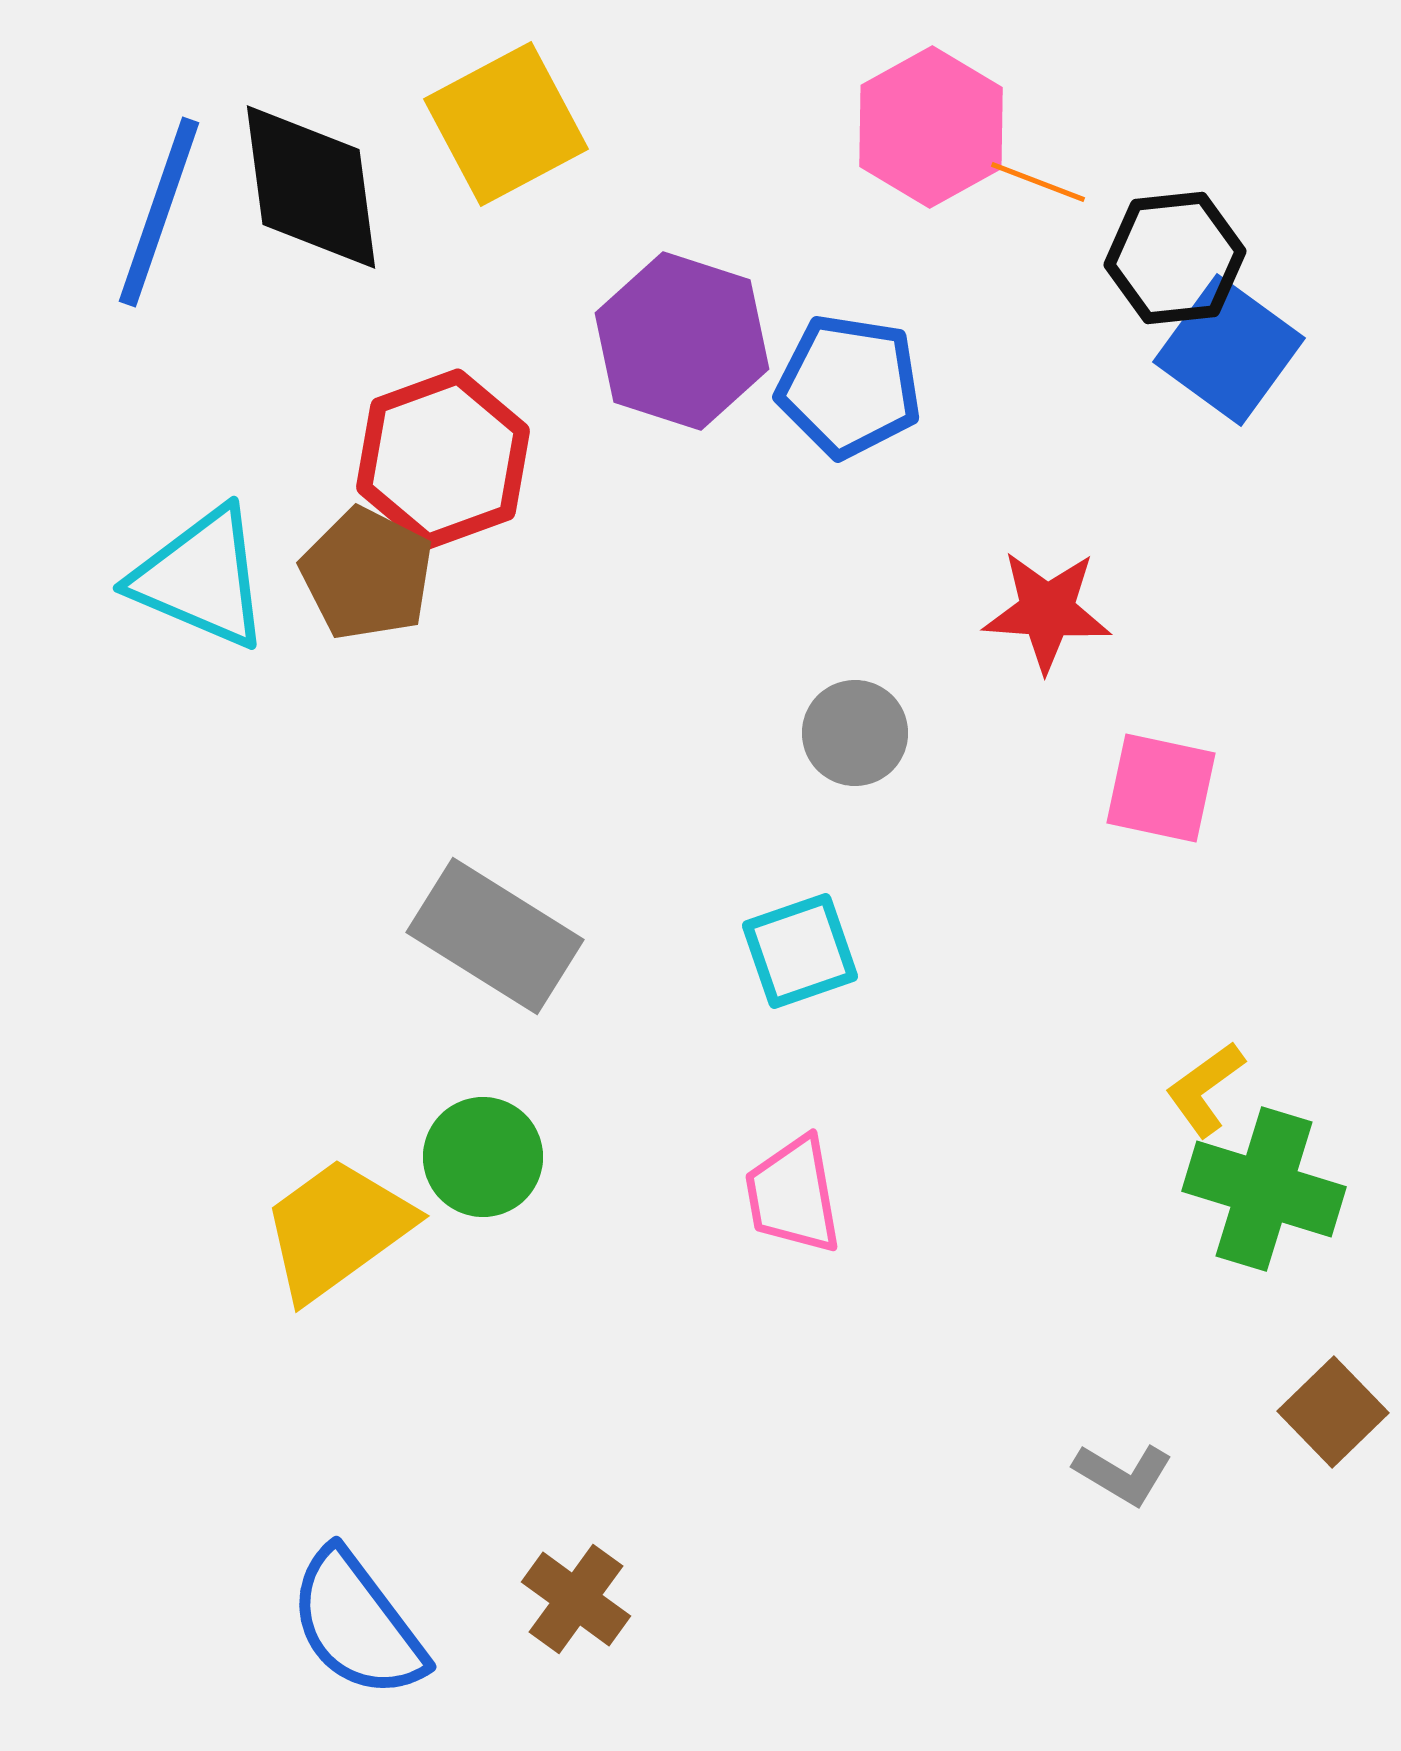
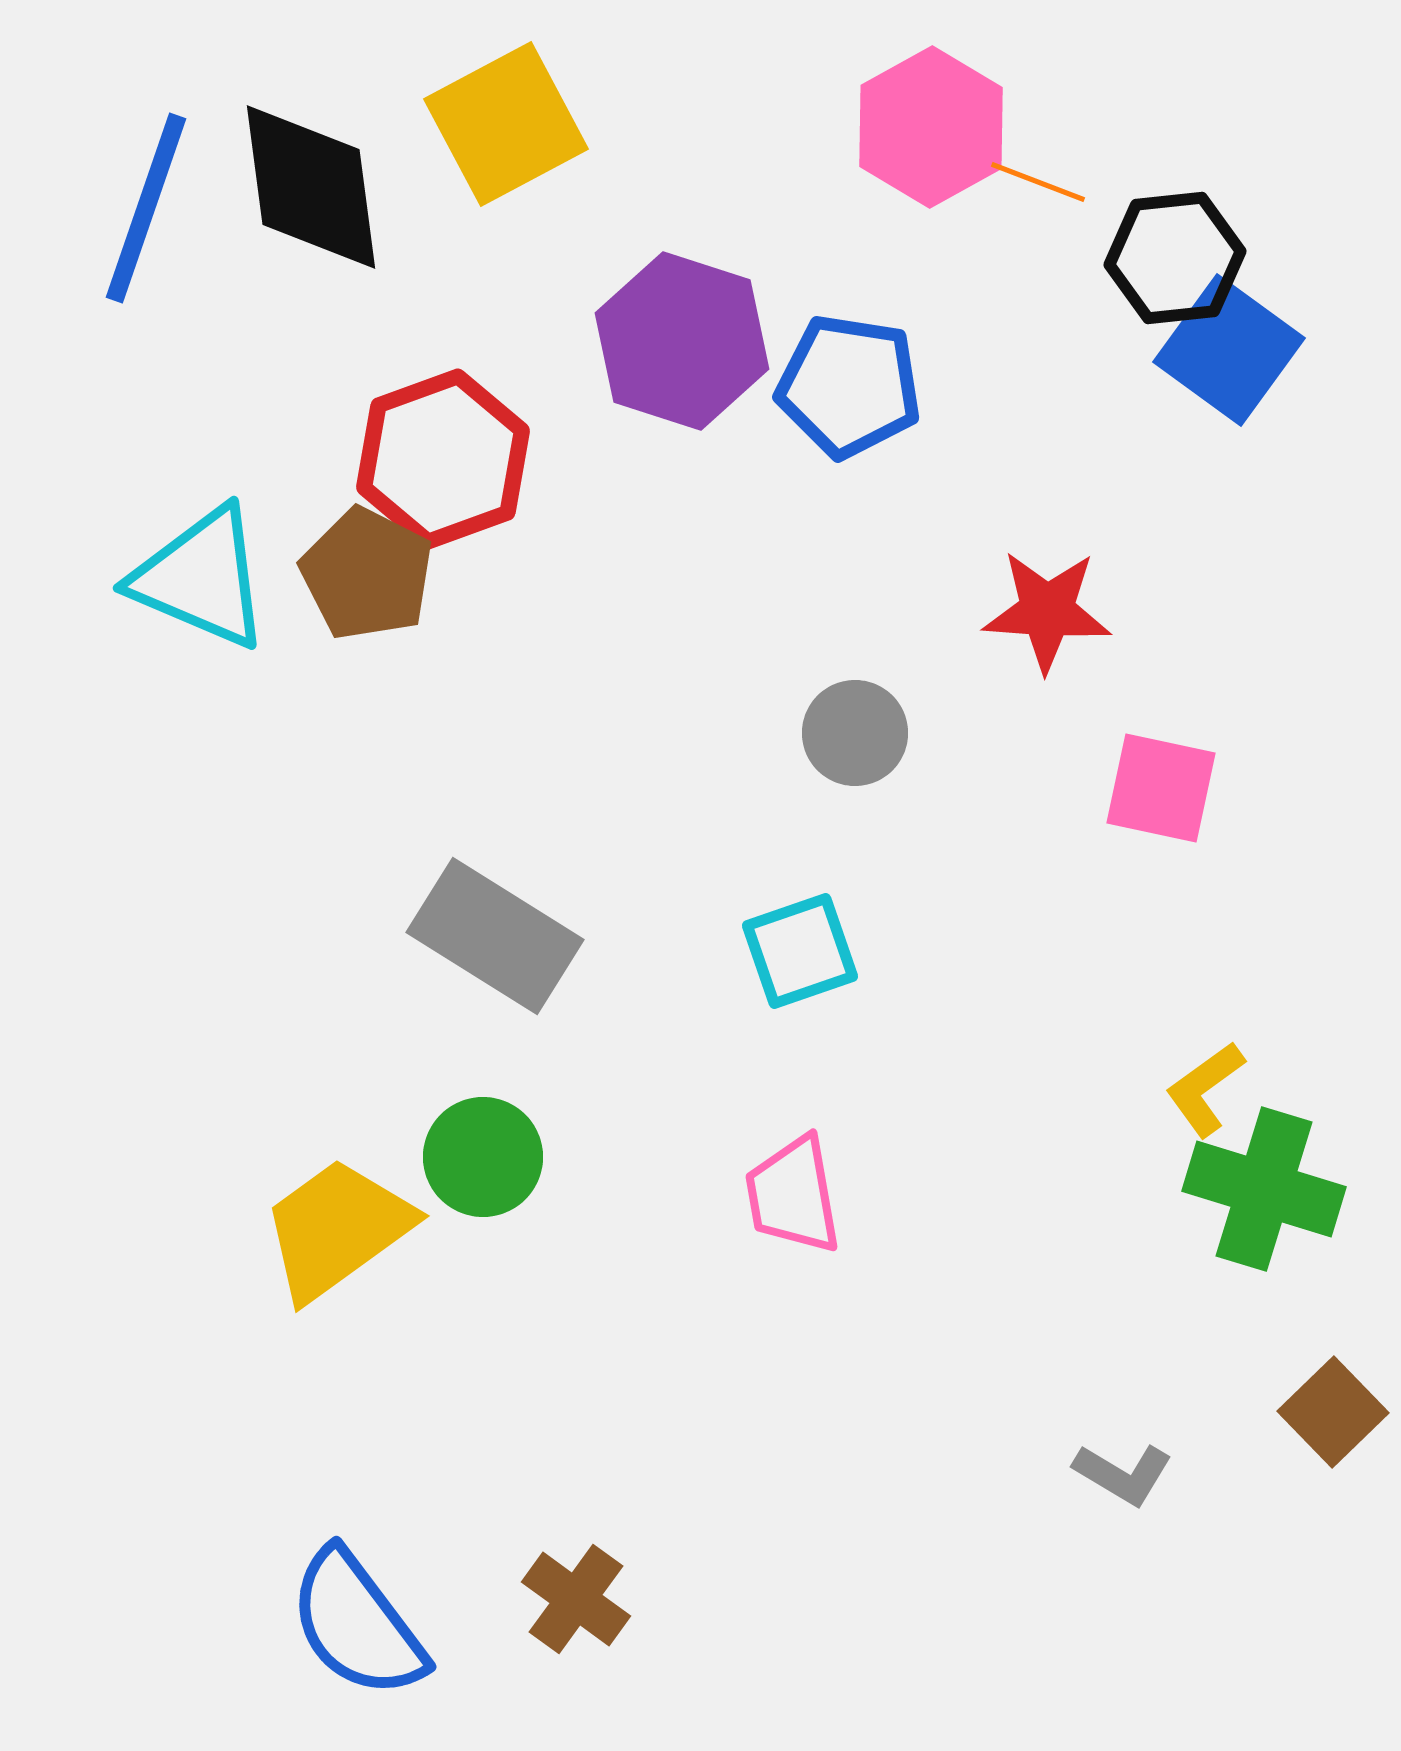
blue line: moved 13 px left, 4 px up
